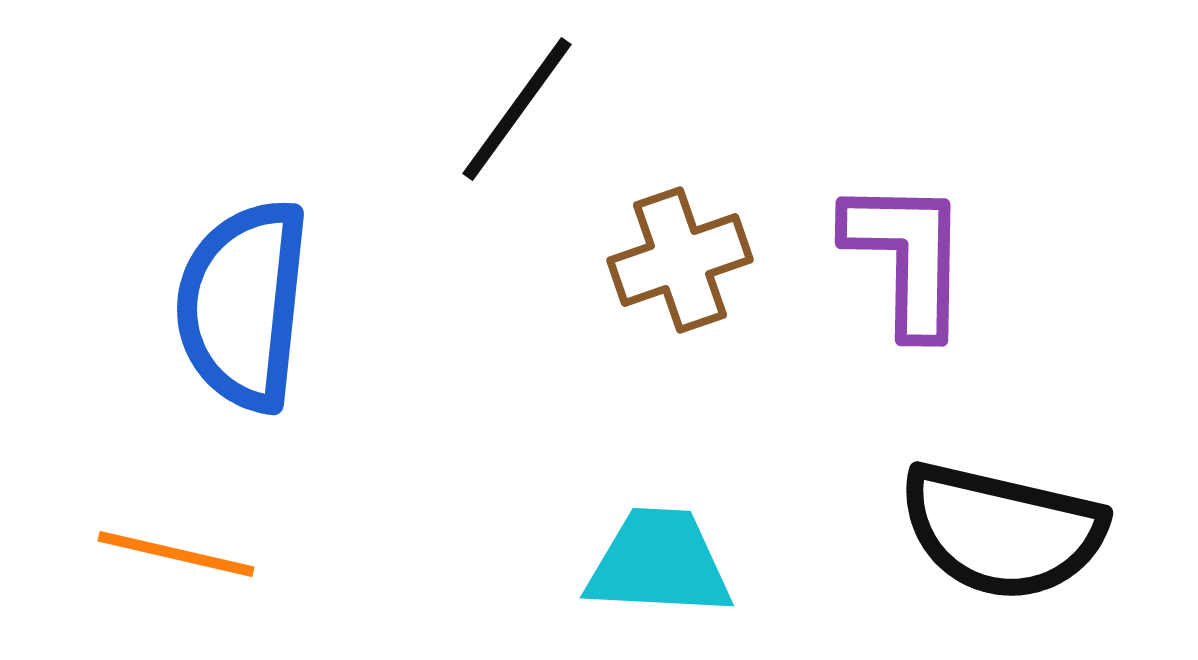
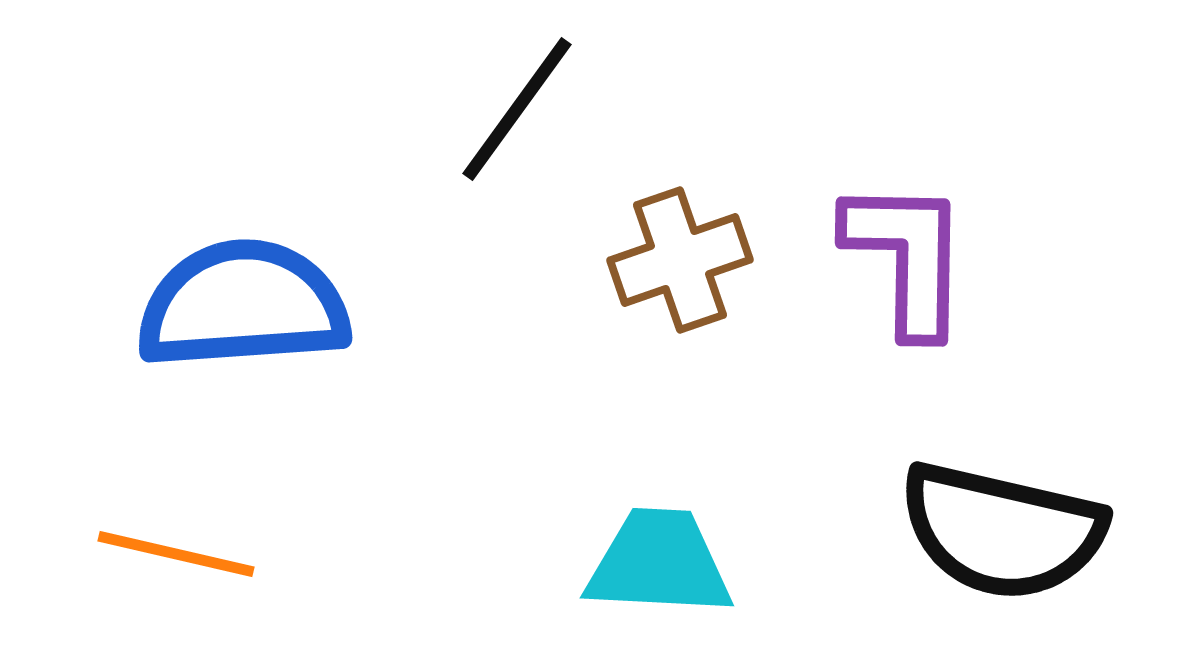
blue semicircle: rotated 80 degrees clockwise
